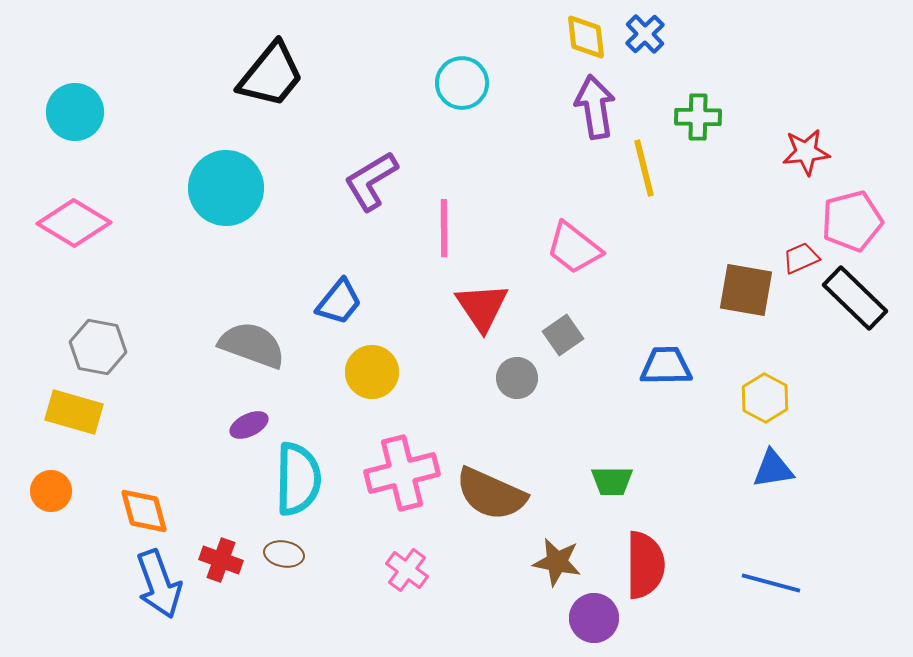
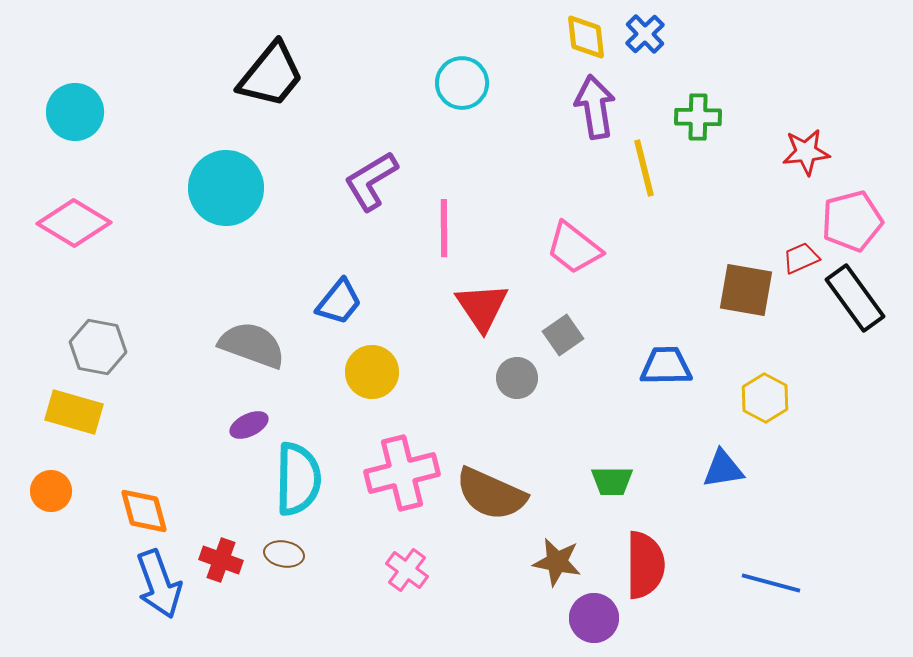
black rectangle at (855, 298): rotated 10 degrees clockwise
blue triangle at (773, 469): moved 50 px left
